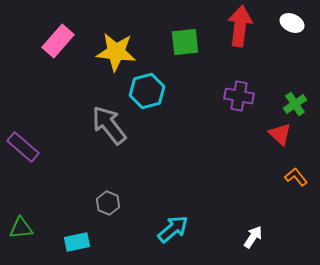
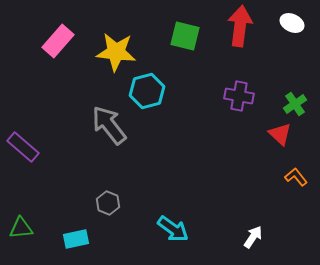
green square: moved 6 px up; rotated 20 degrees clockwise
cyan arrow: rotated 76 degrees clockwise
cyan rectangle: moved 1 px left, 3 px up
